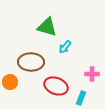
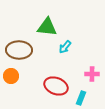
green triangle: rotated 10 degrees counterclockwise
brown ellipse: moved 12 px left, 12 px up
orange circle: moved 1 px right, 6 px up
